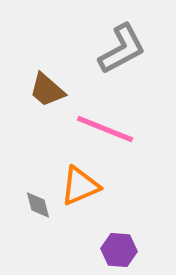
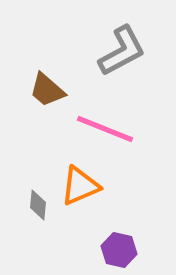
gray L-shape: moved 2 px down
gray diamond: rotated 20 degrees clockwise
purple hexagon: rotated 8 degrees clockwise
